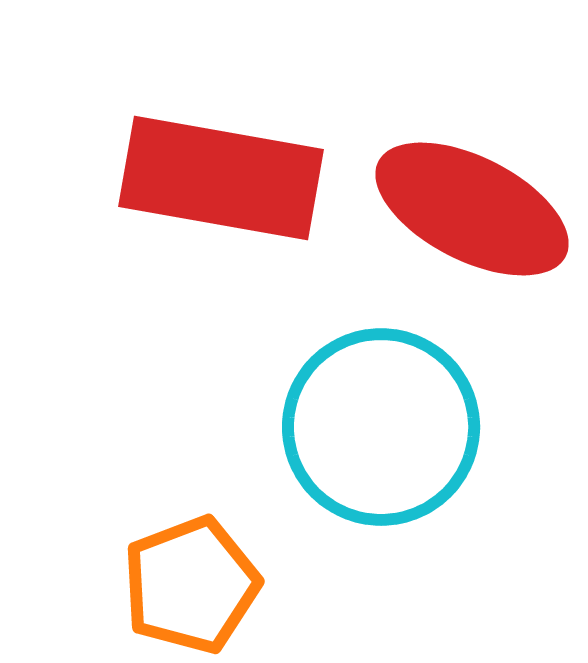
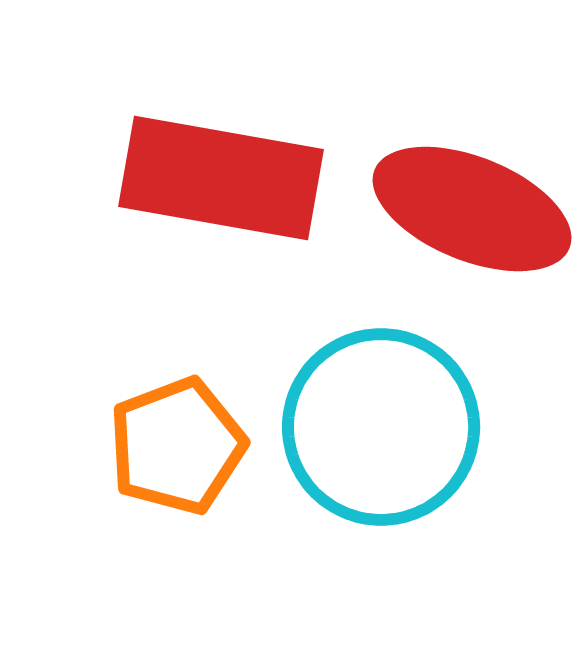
red ellipse: rotated 5 degrees counterclockwise
orange pentagon: moved 14 px left, 139 px up
